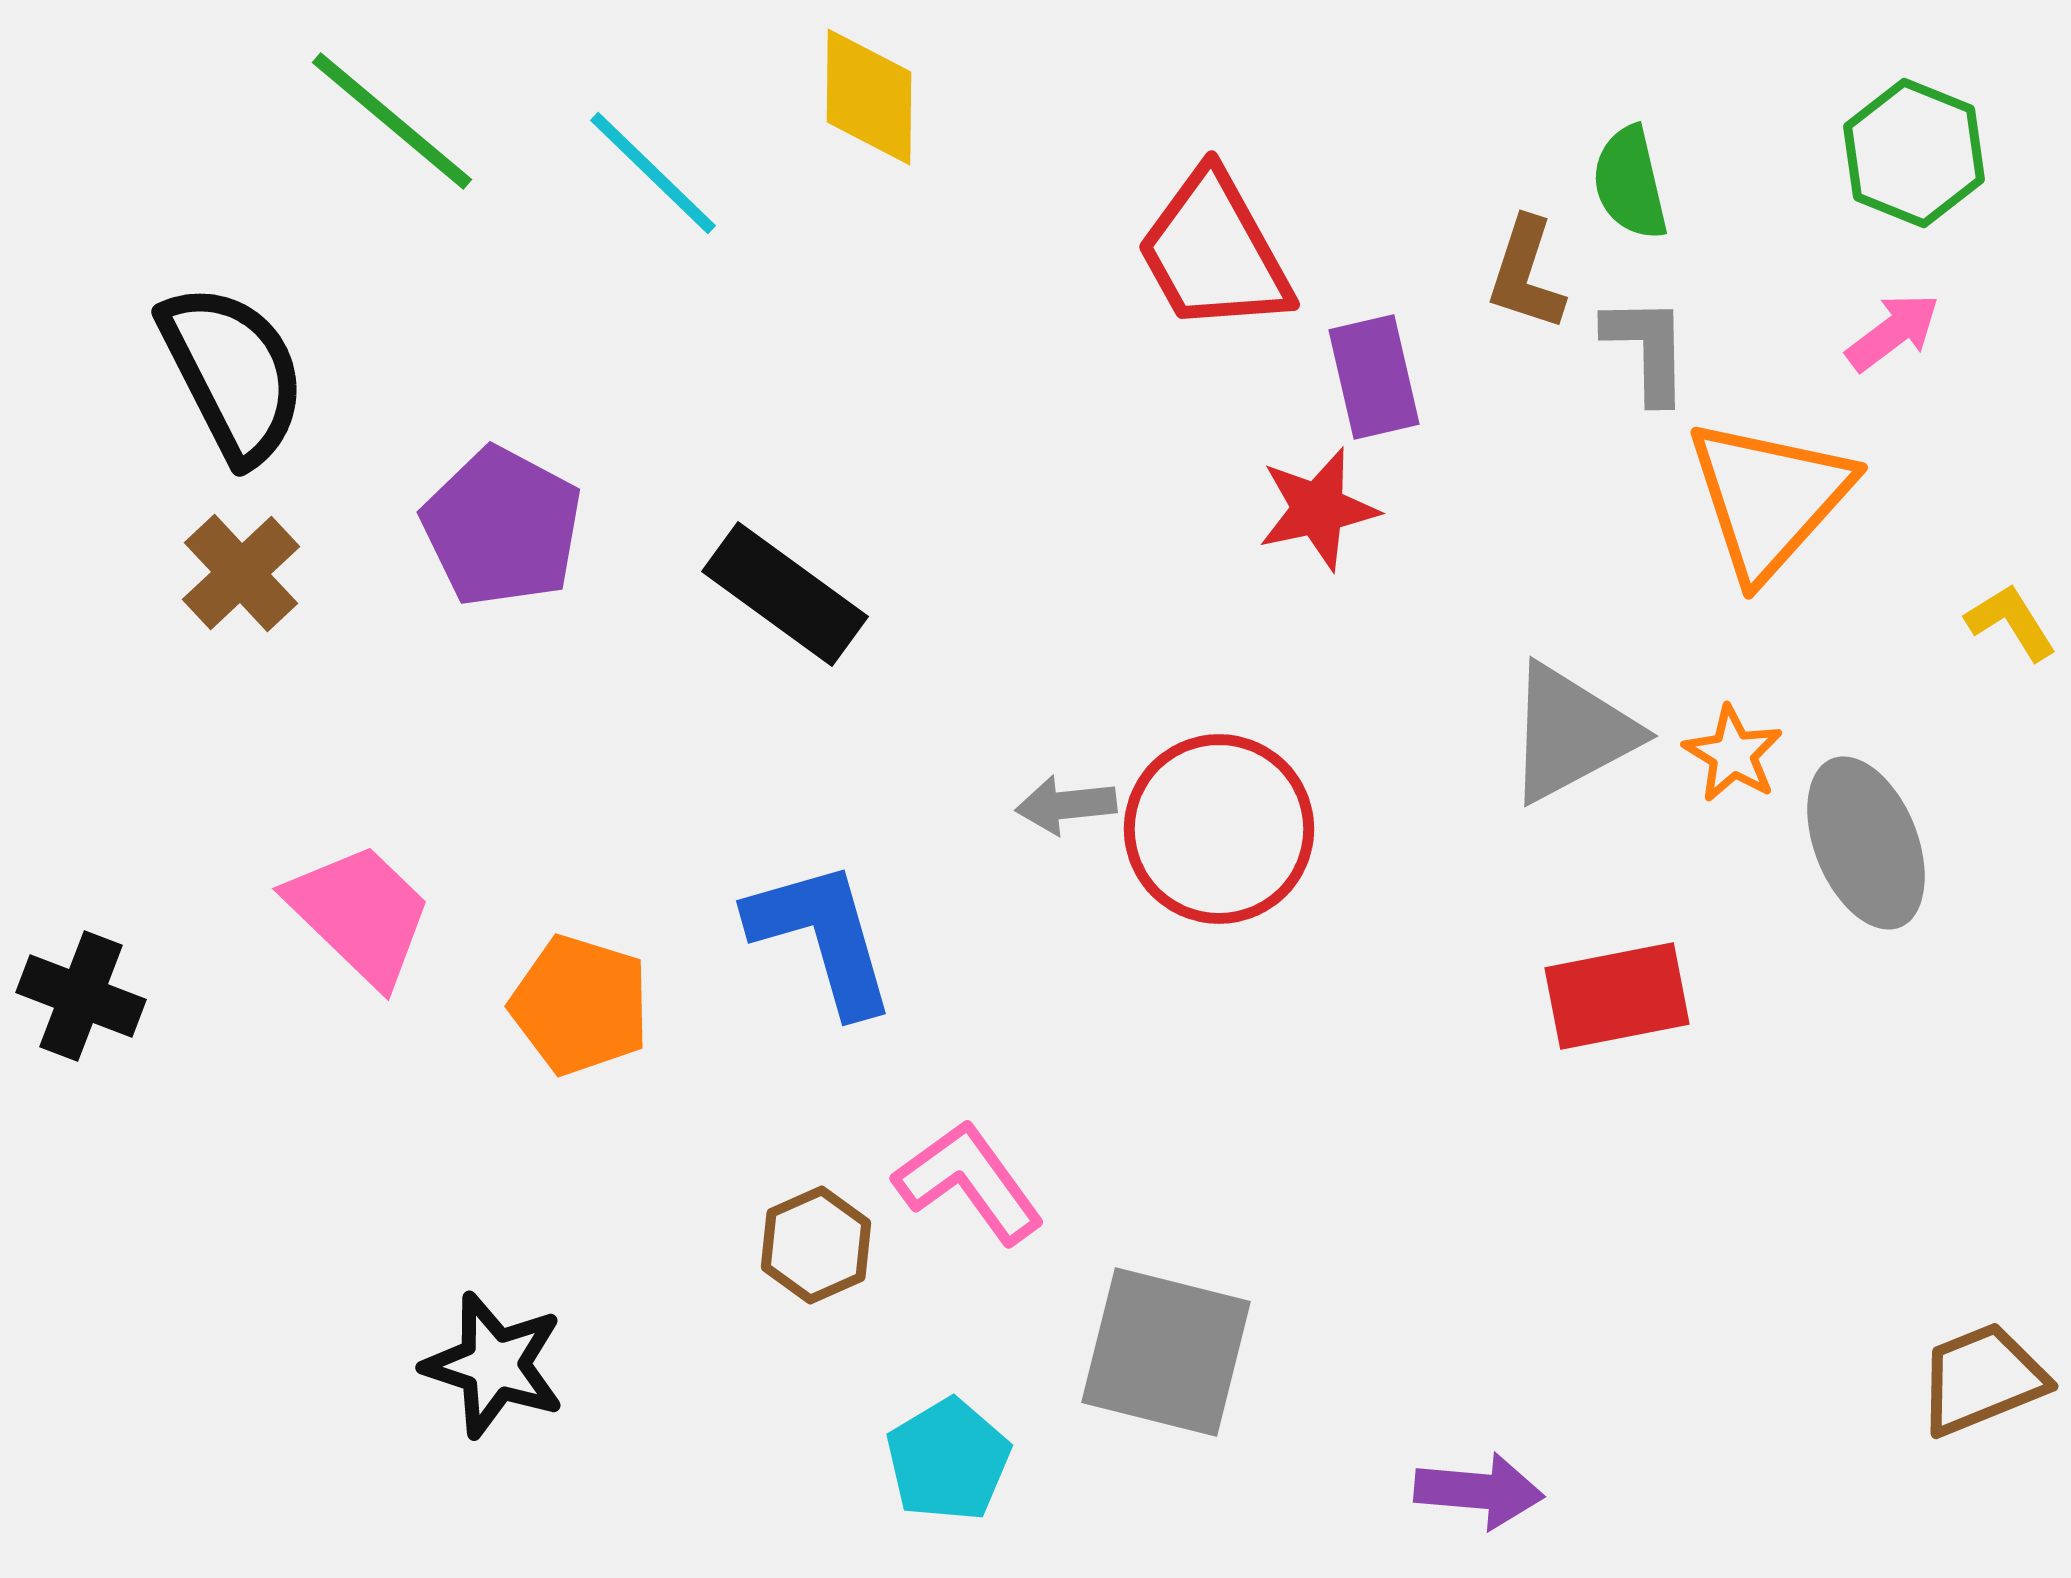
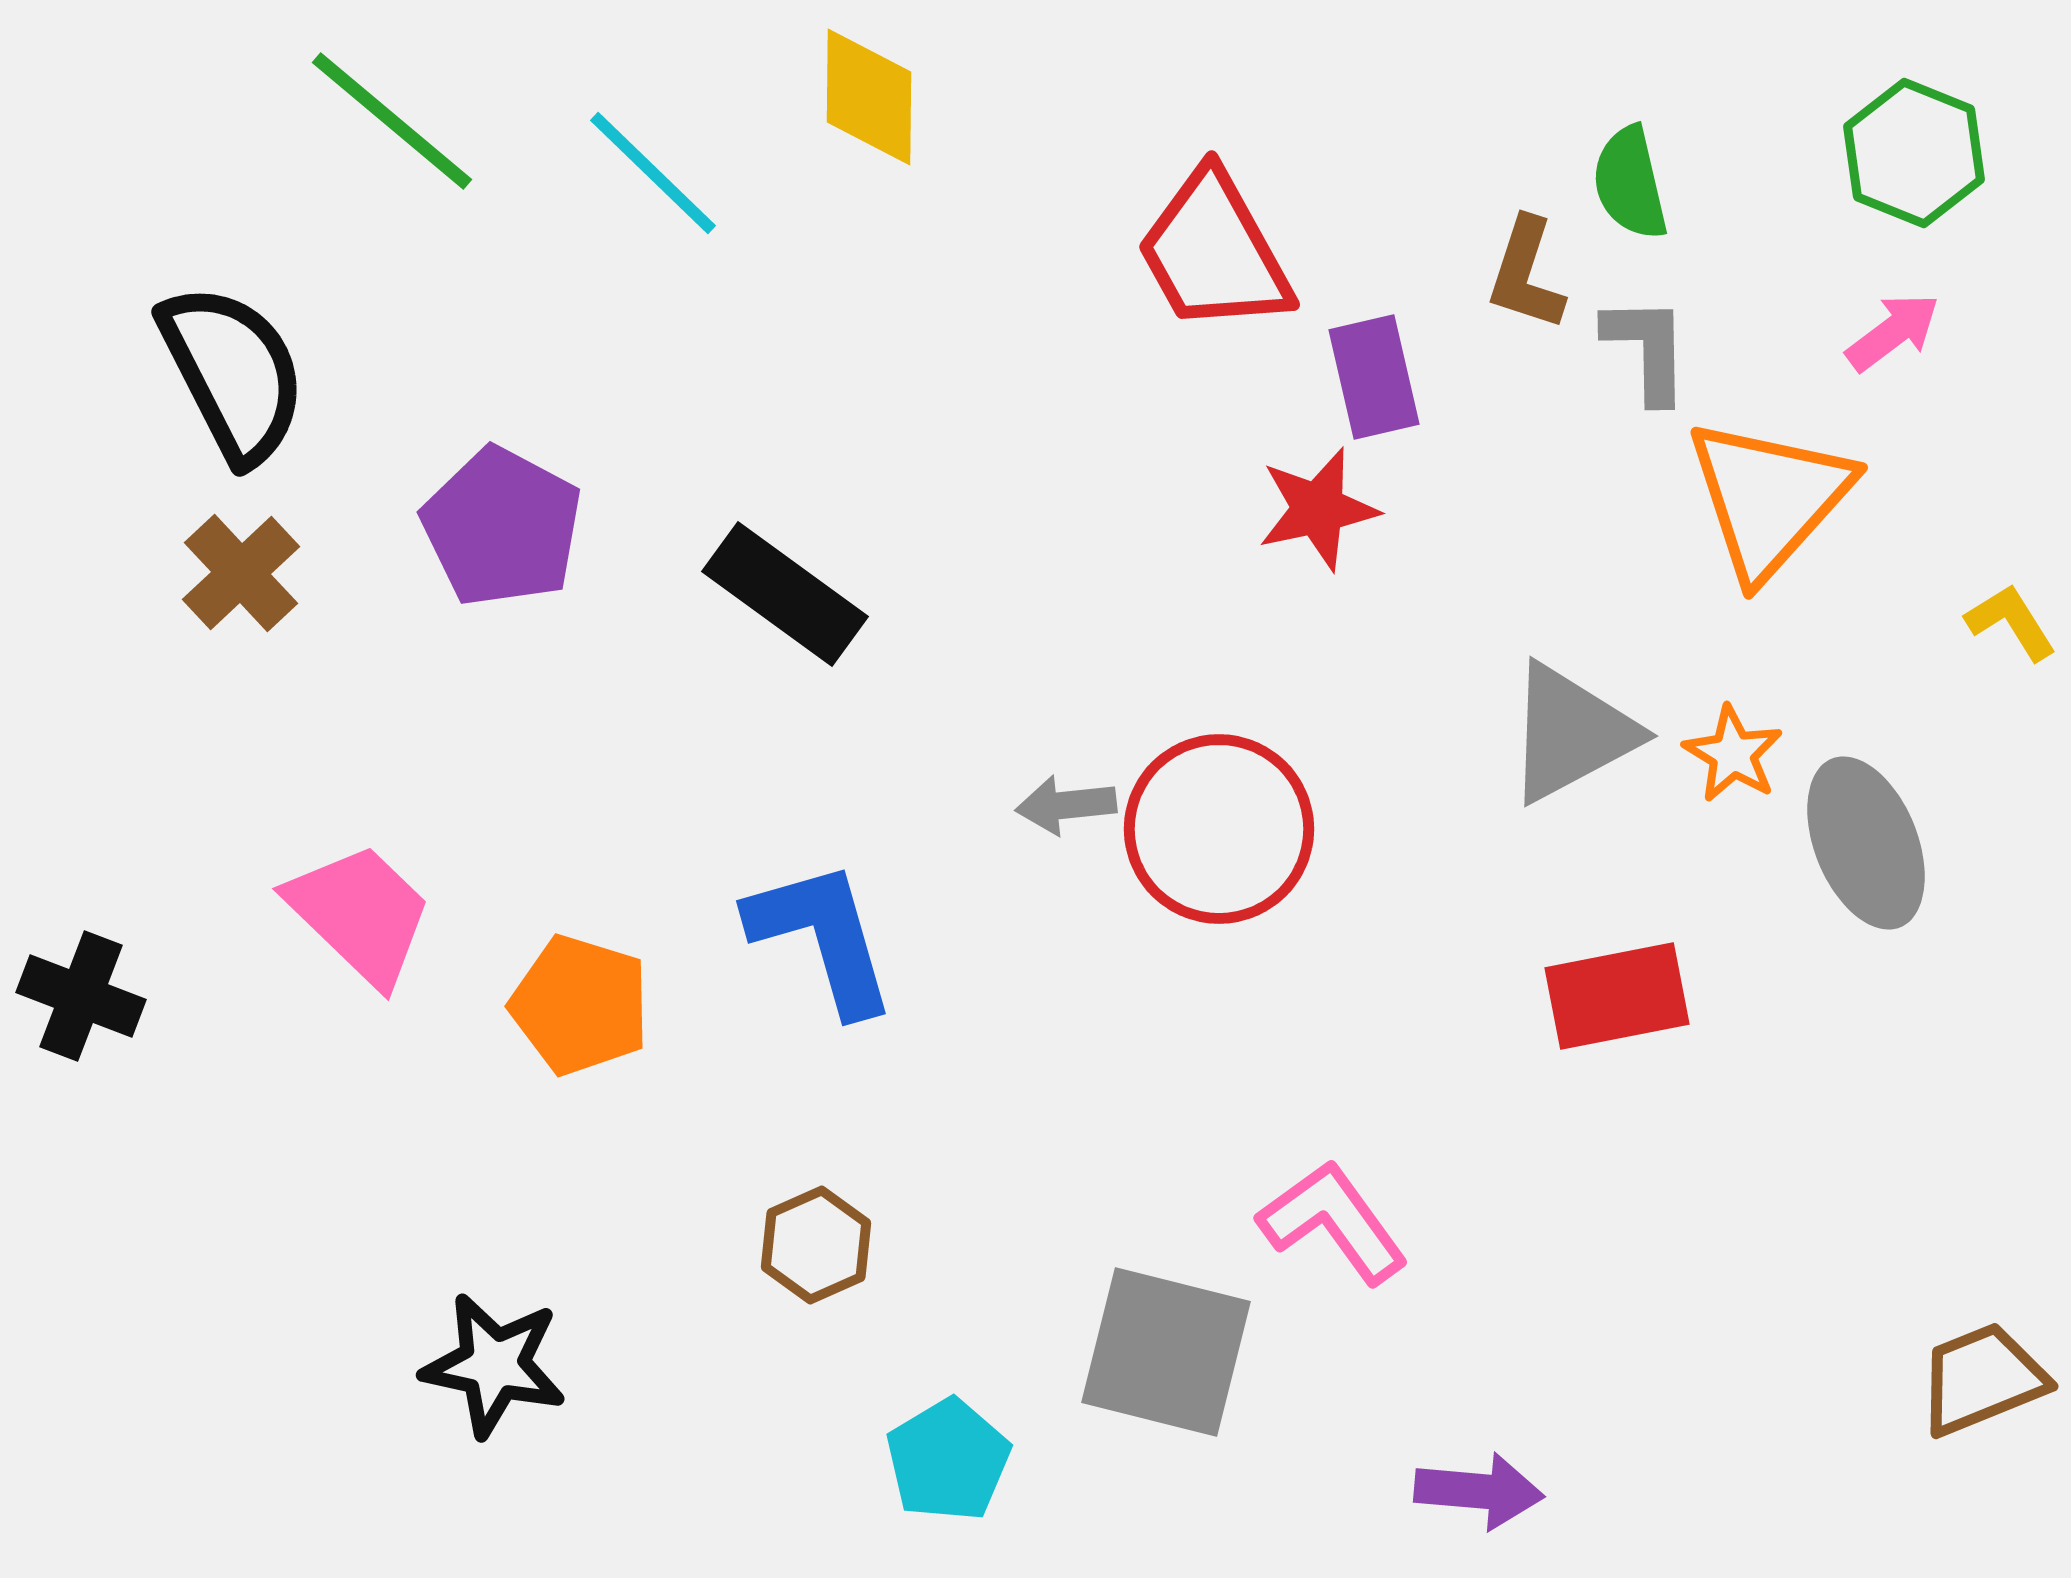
pink L-shape: moved 364 px right, 40 px down
black star: rotated 6 degrees counterclockwise
